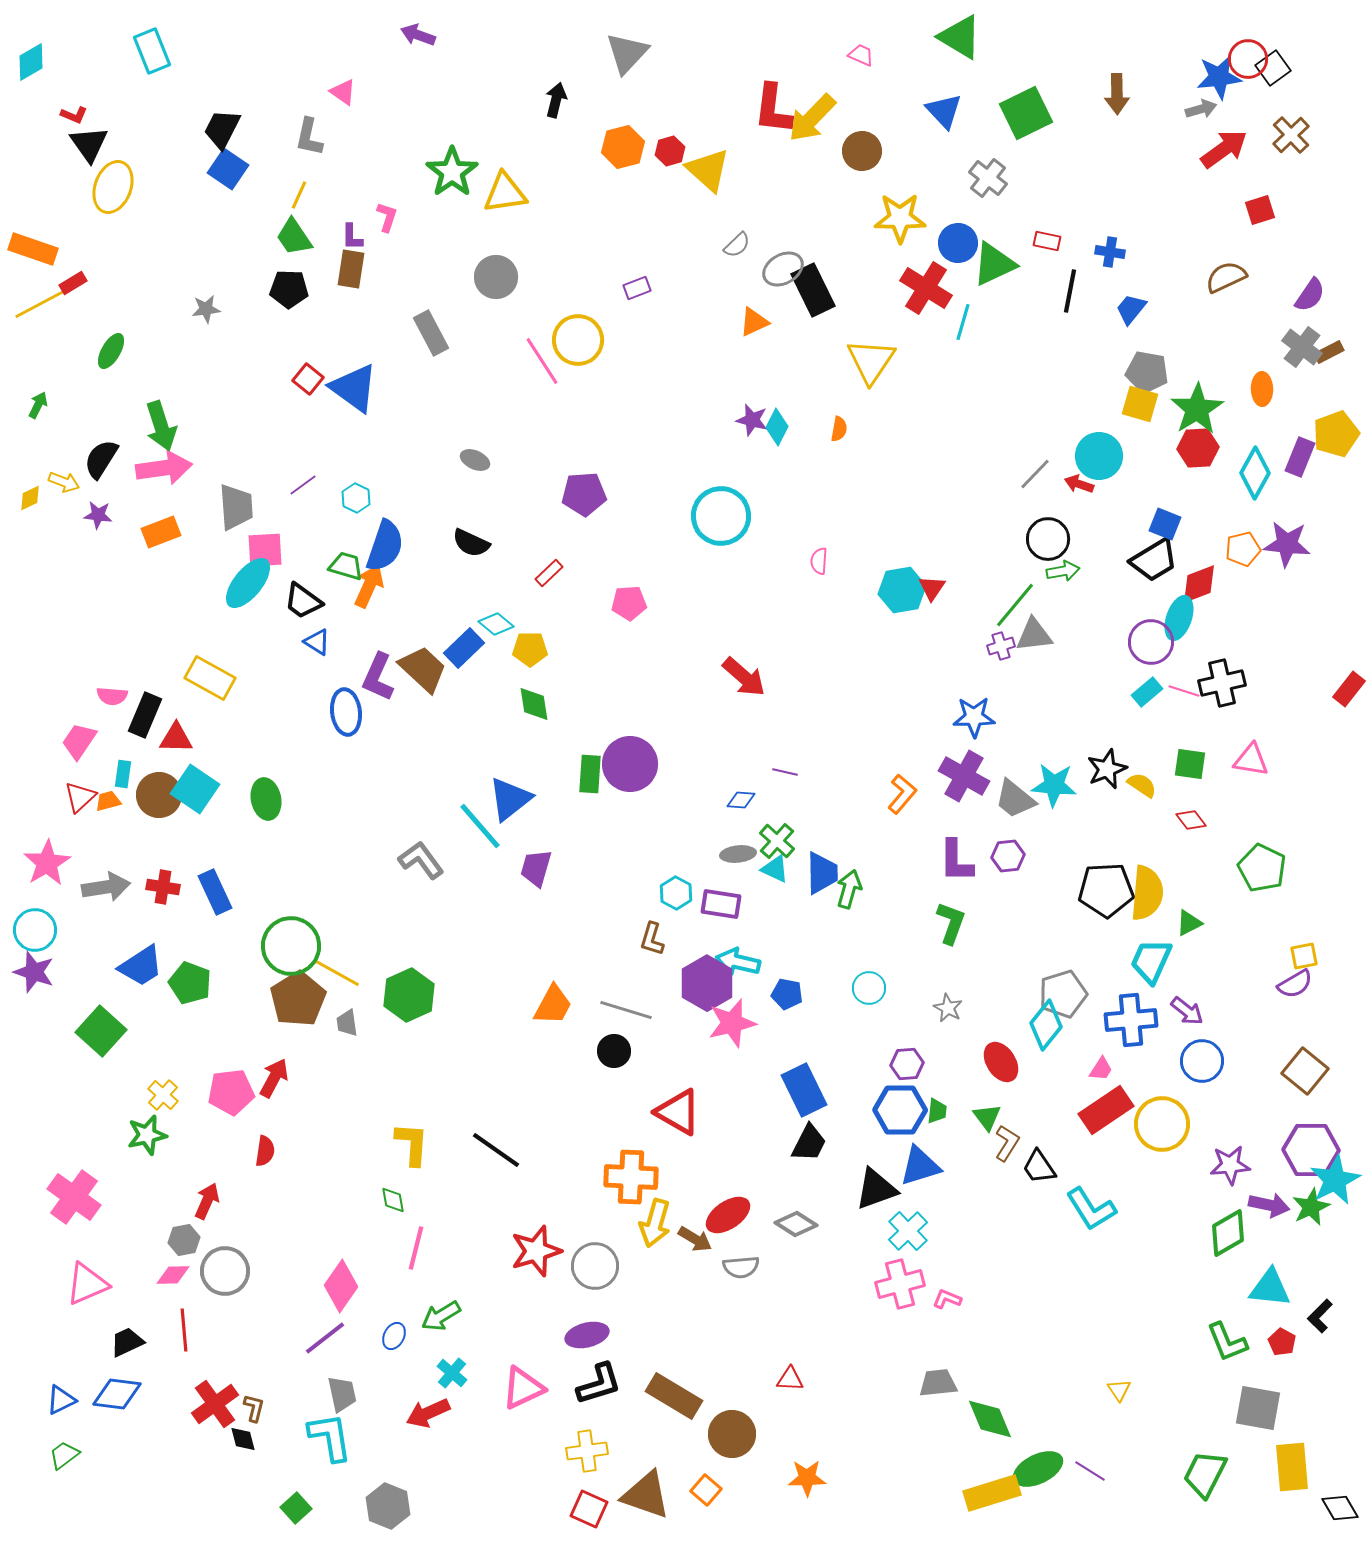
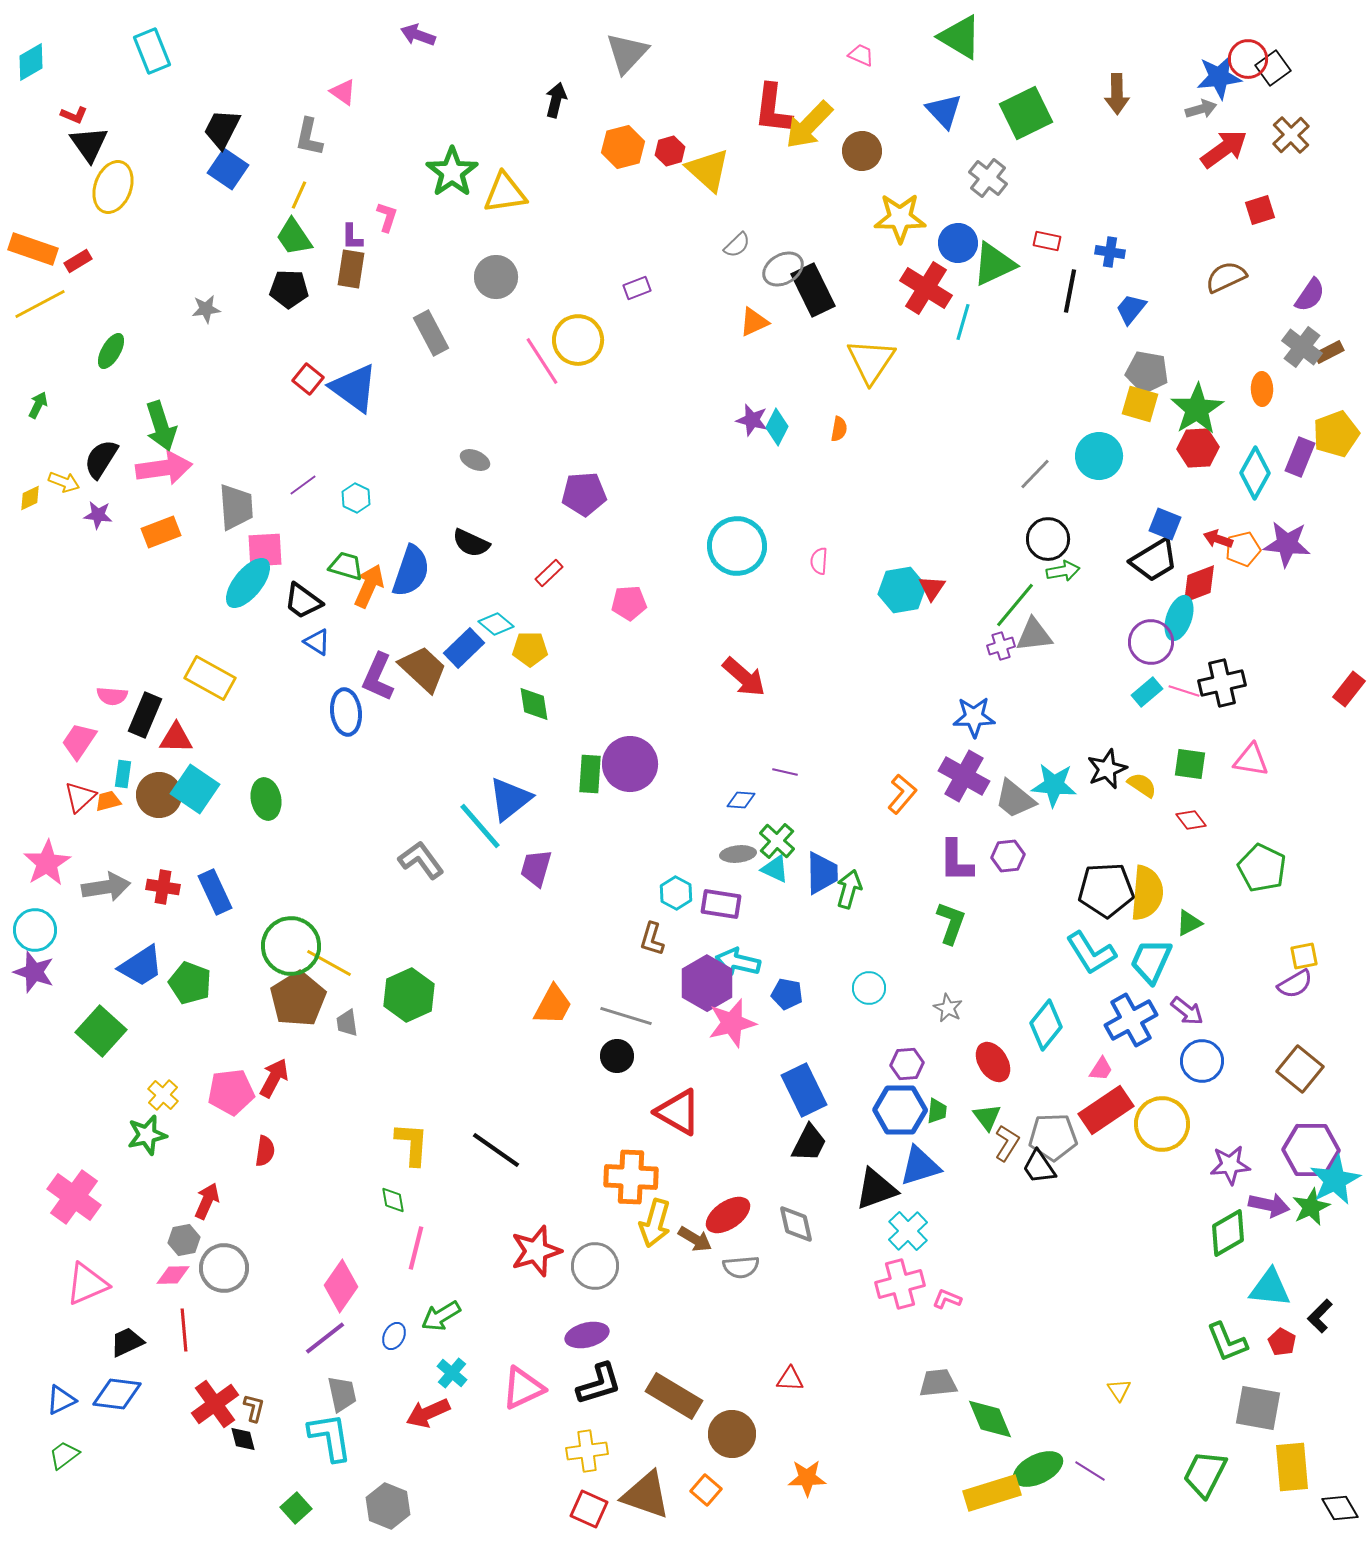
yellow arrow at (812, 118): moved 3 px left, 7 px down
red rectangle at (73, 283): moved 5 px right, 22 px up
red arrow at (1079, 484): moved 139 px right, 55 px down
cyan circle at (721, 516): moved 16 px right, 30 px down
blue semicircle at (385, 546): moved 26 px right, 25 px down
yellow line at (337, 973): moved 8 px left, 10 px up
gray pentagon at (1063, 994): moved 10 px left, 143 px down; rotated 15 degrees clockwise
gray line at (626, 1010): moved 6 px down
blue cross at (1131, 1020): rotated 24 degrees counterclockwise
black circle at (614, 1051): moved 3 px right, 5 px down
red ellipse at (1001, 1062): moved 8 px left
brown square at (1305, 1071): moved 5 px left, 2 px up
cyan L-shape at (1091, 1209): moved 256 px up
gray diamond at (796, 1224): rotated 45 degrees clockwise
gray circle at (225, 1271): moved 1 px left, 3 px up
